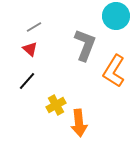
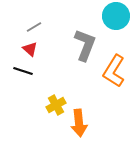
black line: moved 4 px left, 10 px up; rotated 66 degrees clockwise
